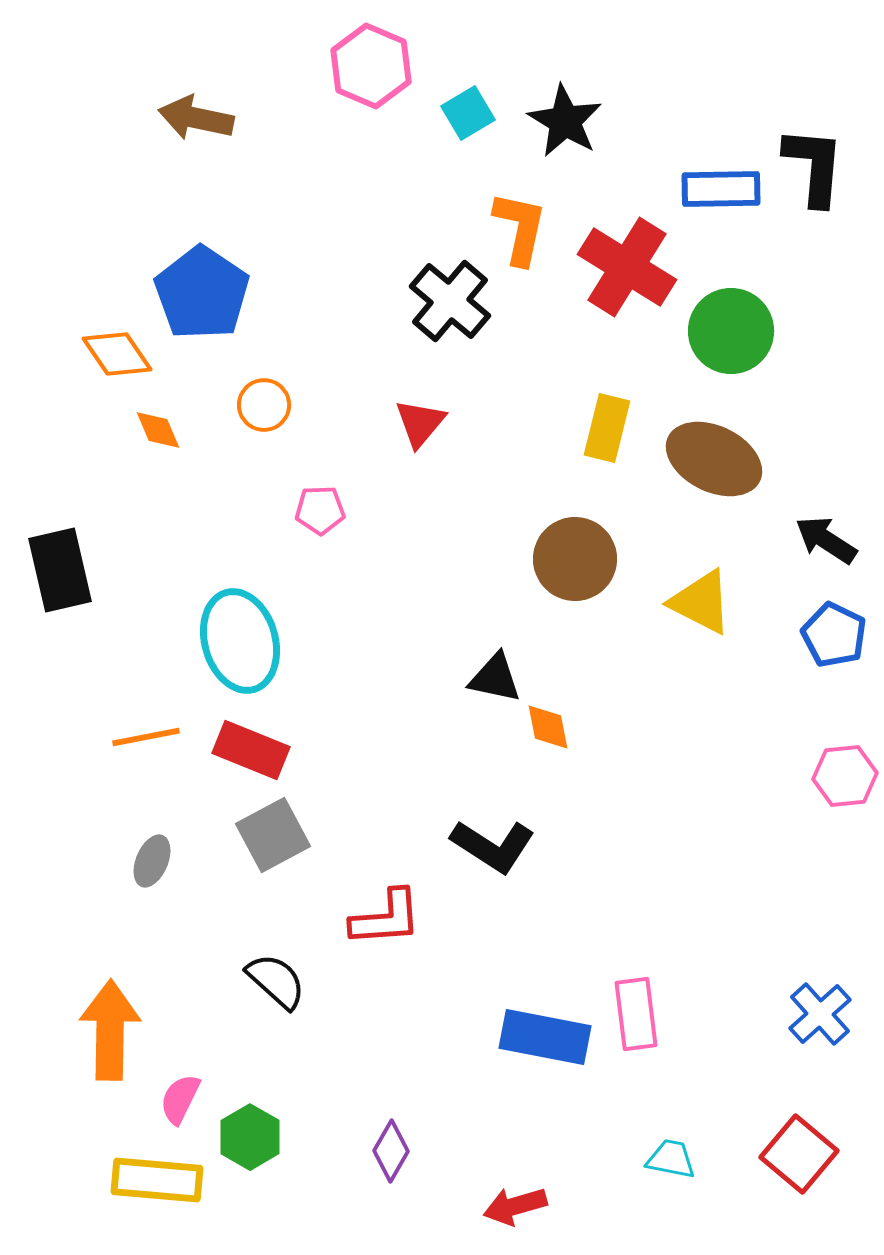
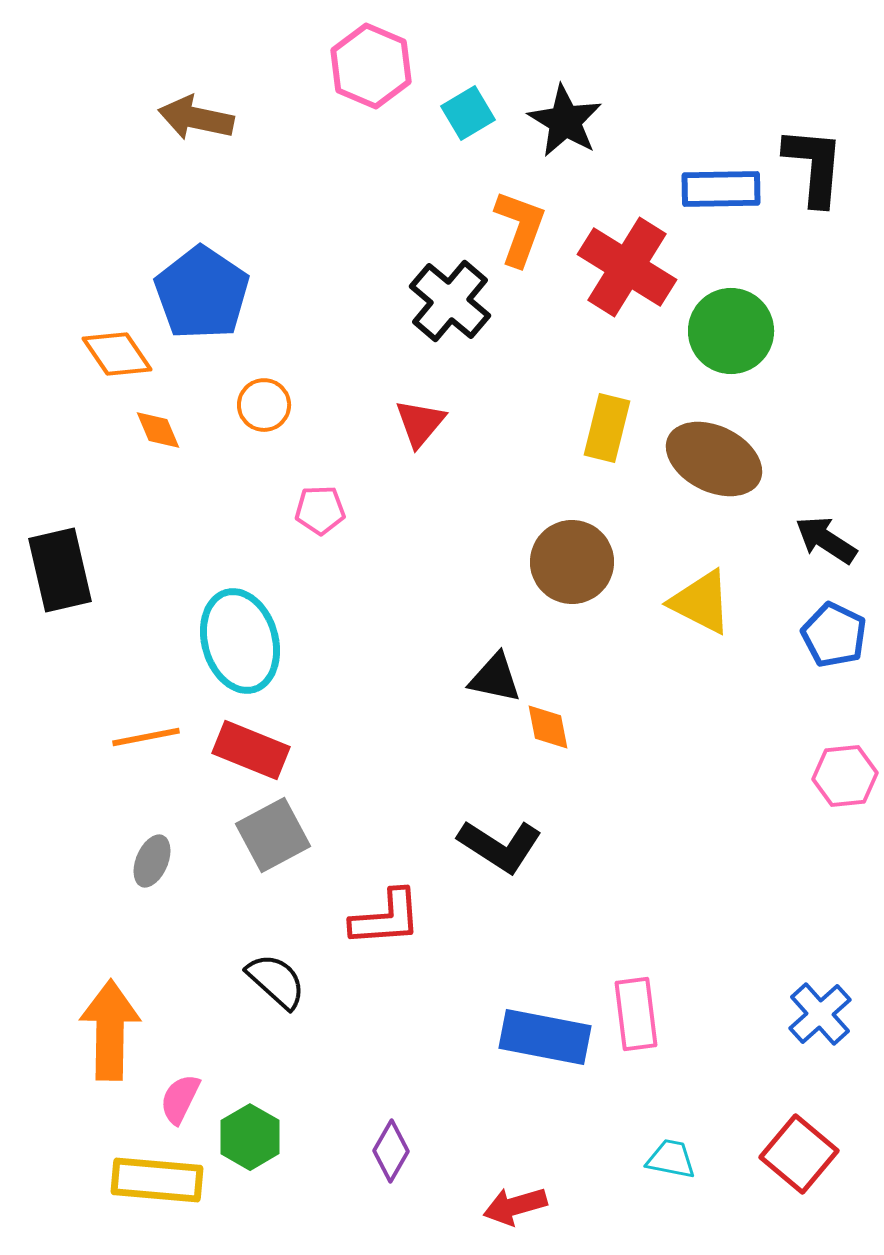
orange L-shape at (520, 228): rotated 8 degrees clockwise
brown circle at (575, 559): moved 3 px left, 3 px down
black L-shape at (493, 846): moved 7 px right
